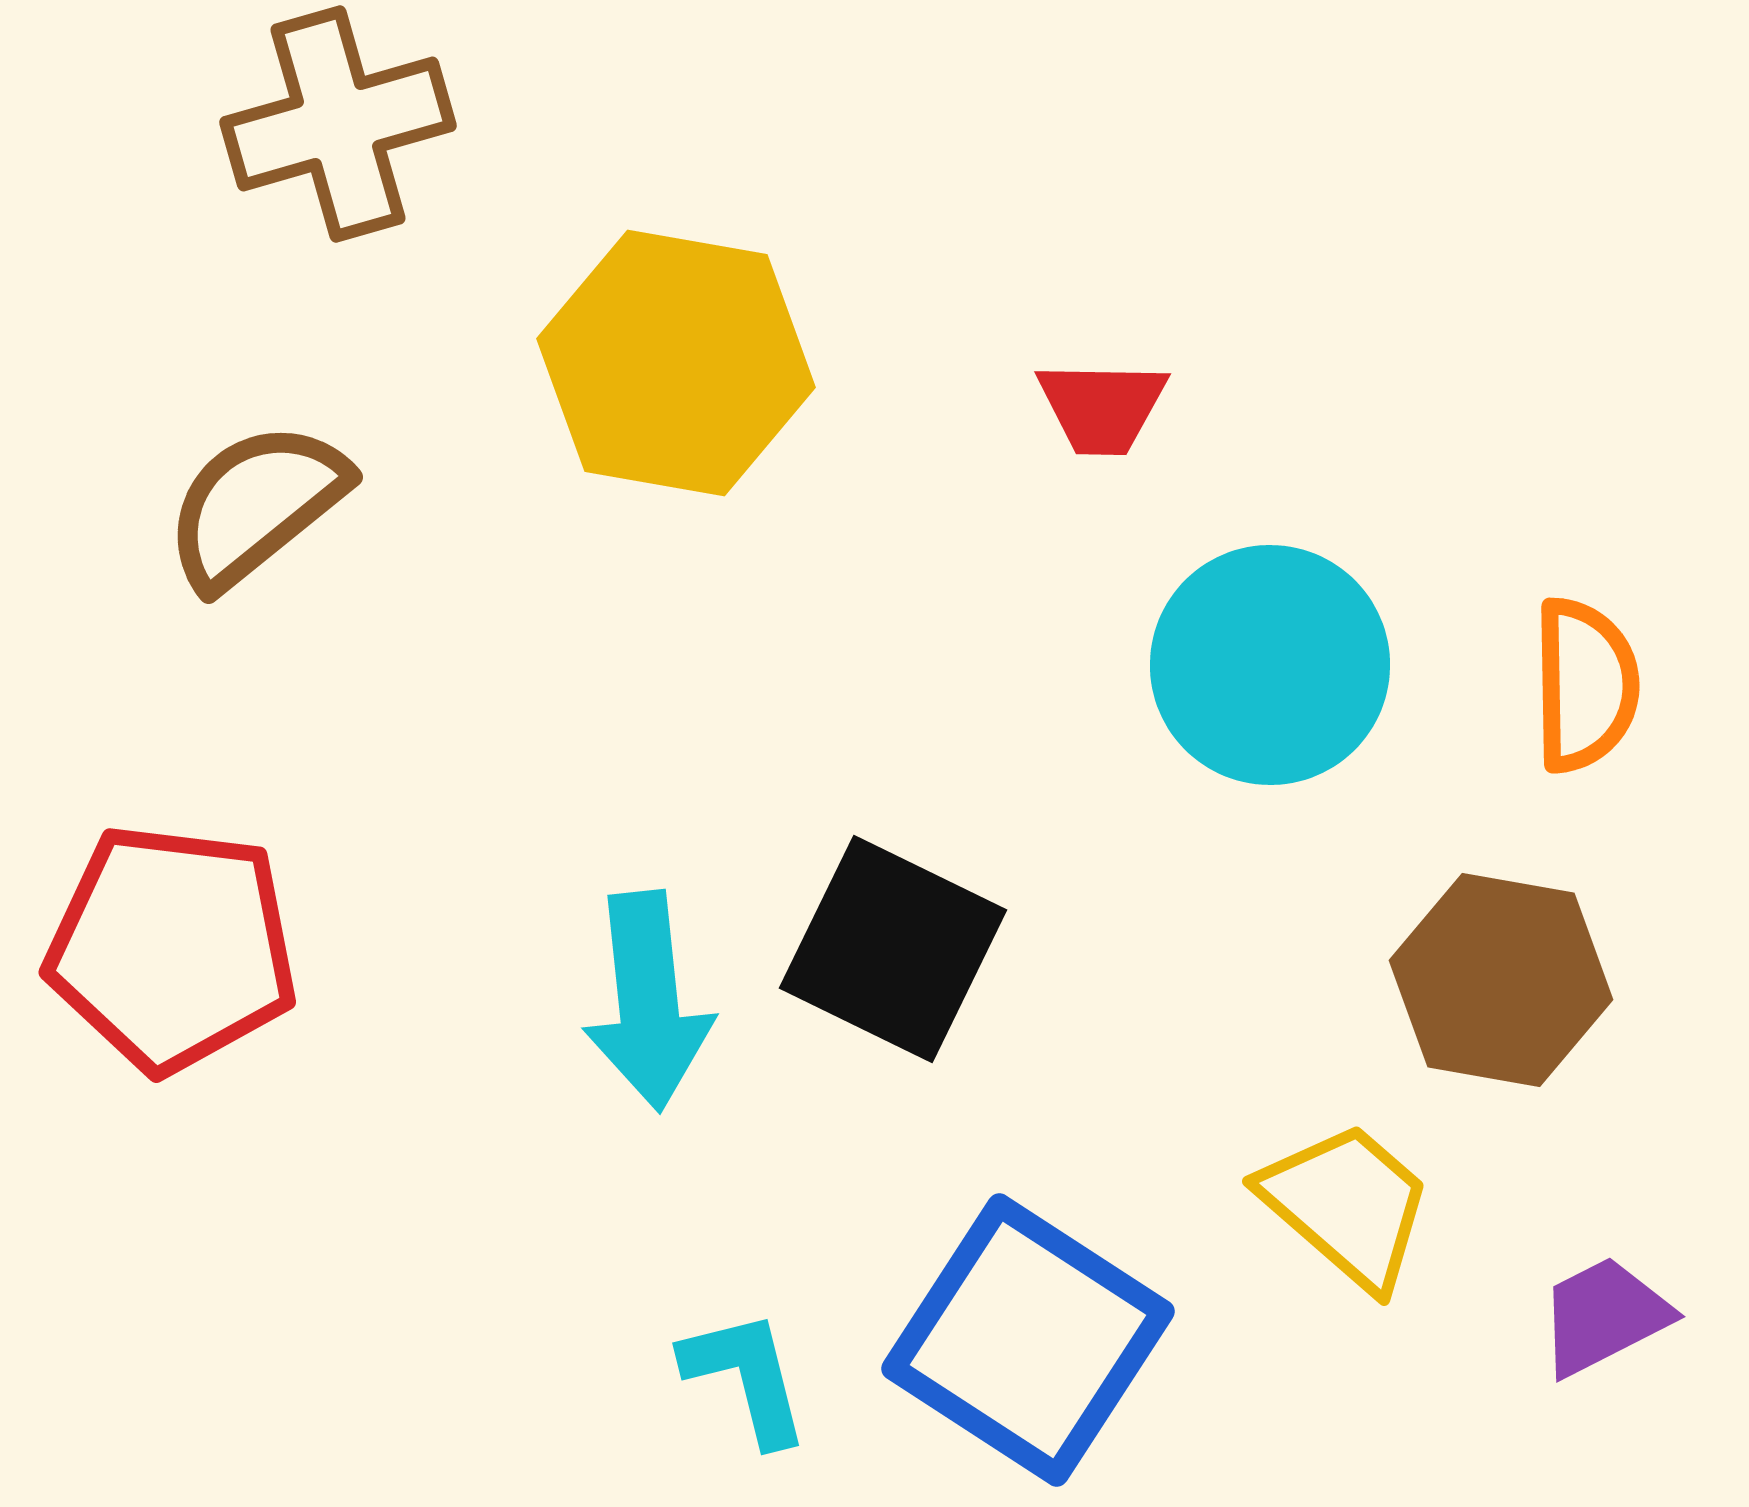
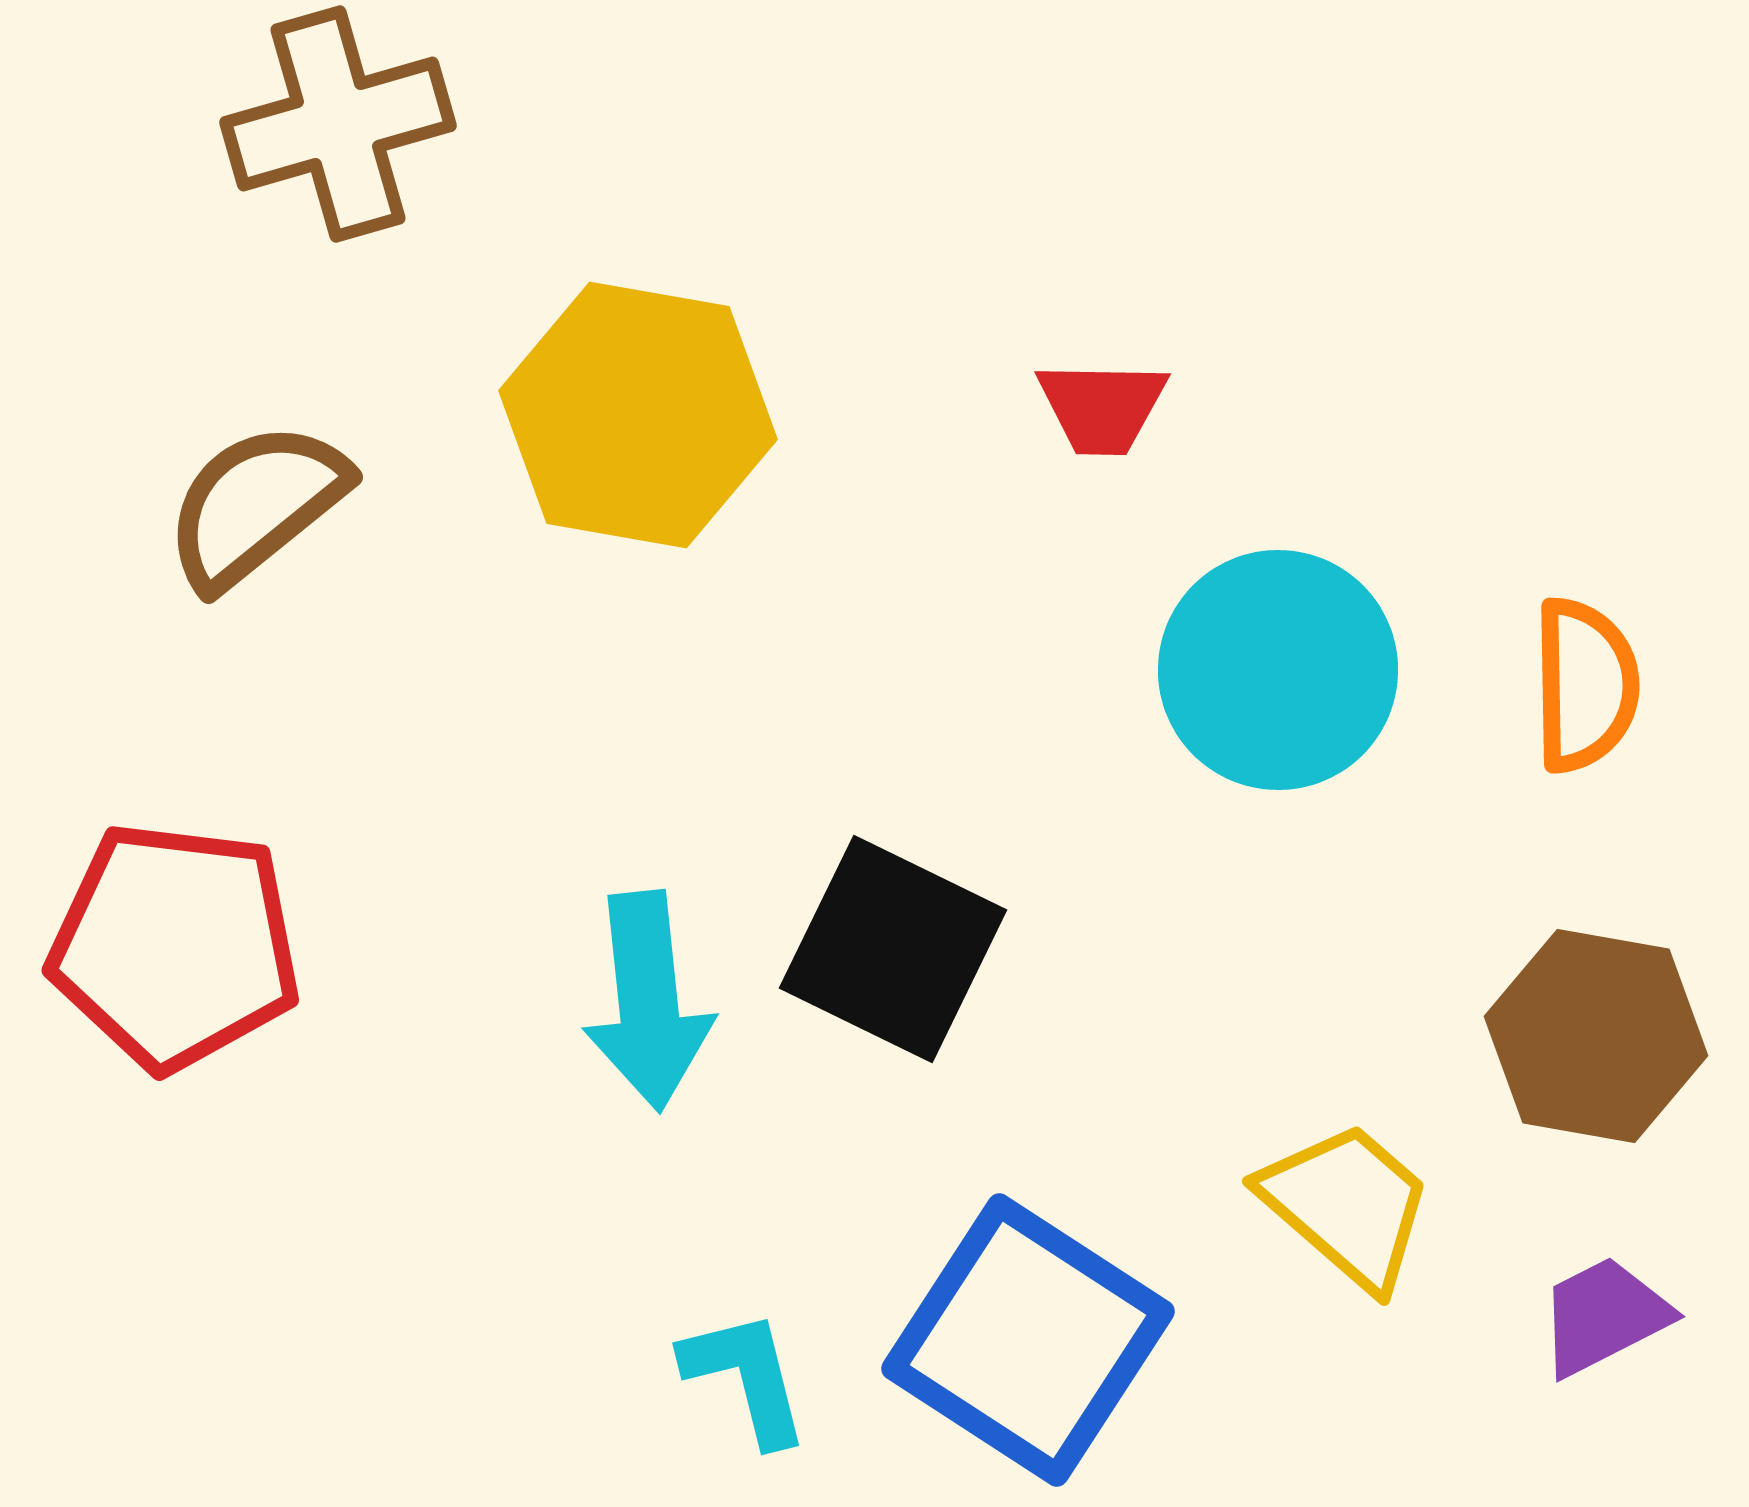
yellow hexagon: moved 38 px left, 52 px down
cyan circle: moved 8 px right, 5 px down
red pentagon: moved 3 px right, 2 px up
brown hexagon: moved 95 px right, 56 px down
